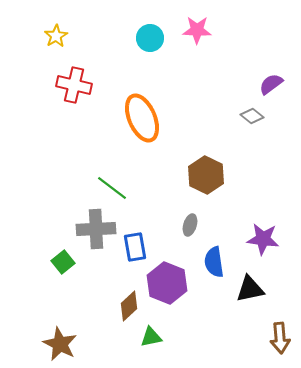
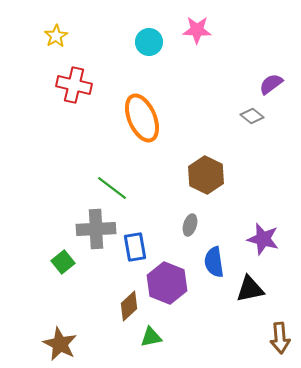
cyan circle: moved 1 px left, 4 px down
purple star: rotated 8 degrees clockwise
